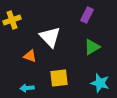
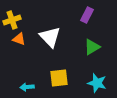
orange triangle: moved 11 px left, 17 px up
cyan star: moved 3 px left
cyan arrow: moved 1 px up
